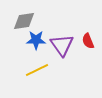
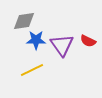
red semicircle: rotated 42 degrees counterclockwise
yellow line: moved 5 px left
